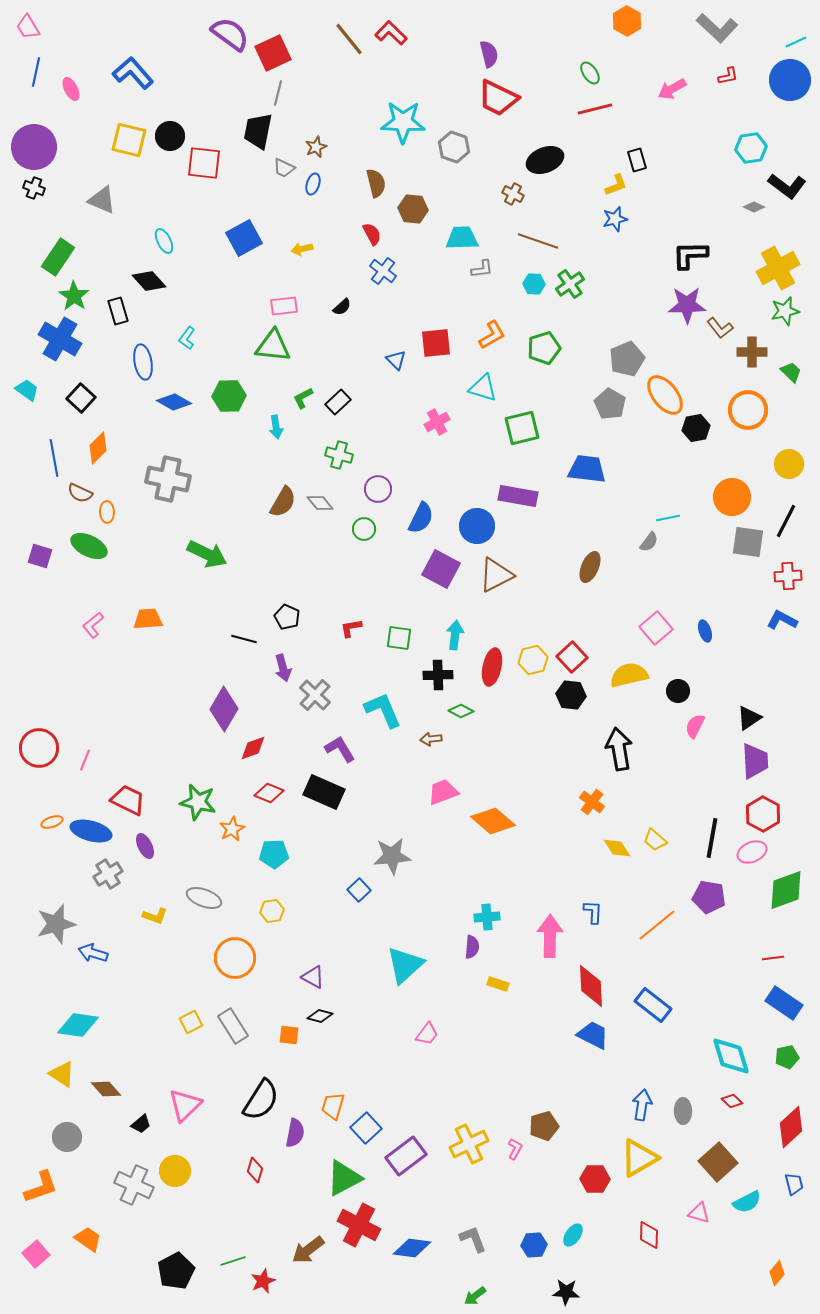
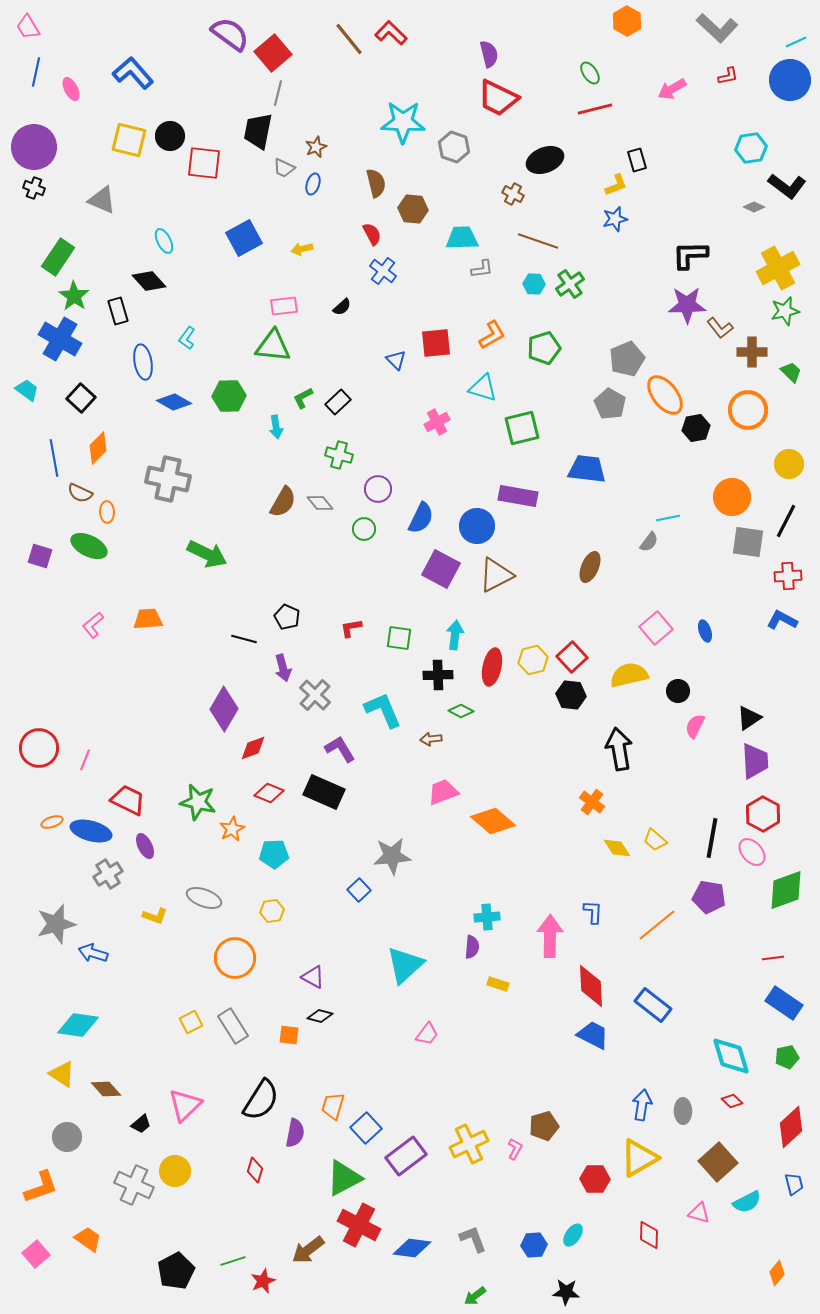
red square at (273, 53): rotated 15 degrees counterclockwise
pink ellipse at (752, 852): rotated 72 degrees clockwise
